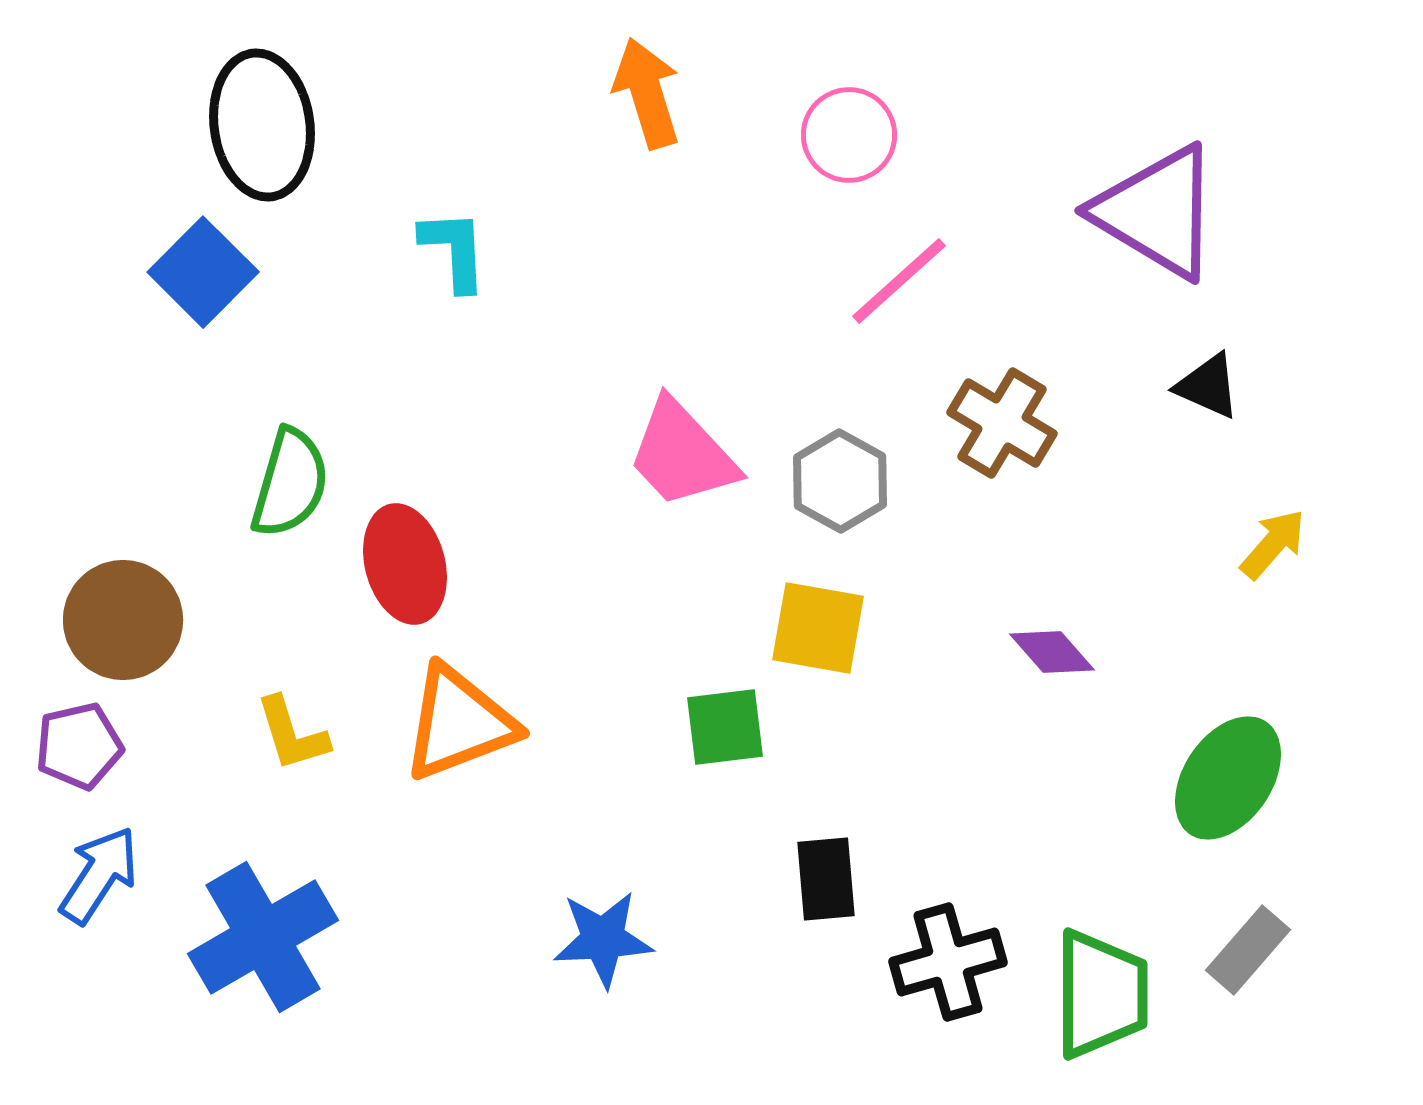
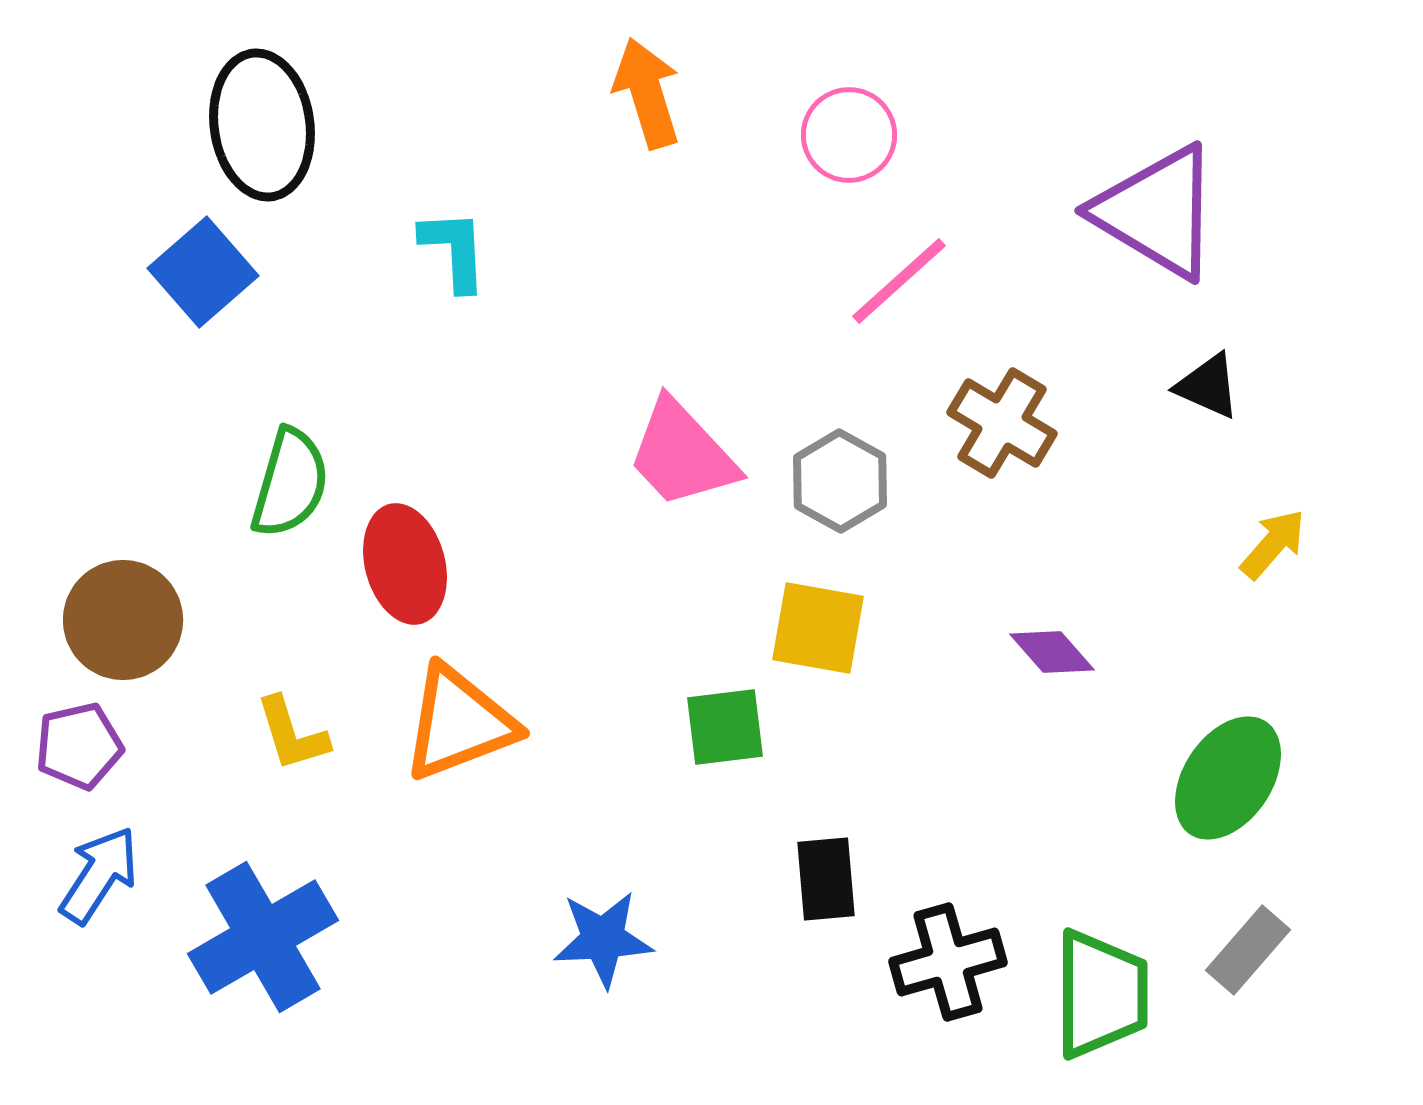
blue square: rotated 4 degrees clockwise
